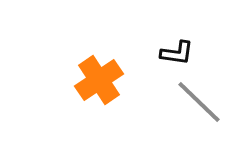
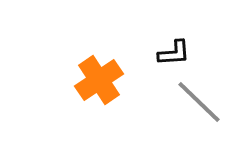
black L-shape: moved 3 px left; rotated 12 degrees counterclockwise
